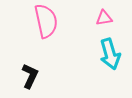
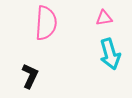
pink semicircle: moved 2 px down; rotated 16 degrees clockwise
